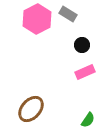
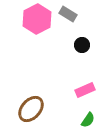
pink rectangle: moved 18 px down
